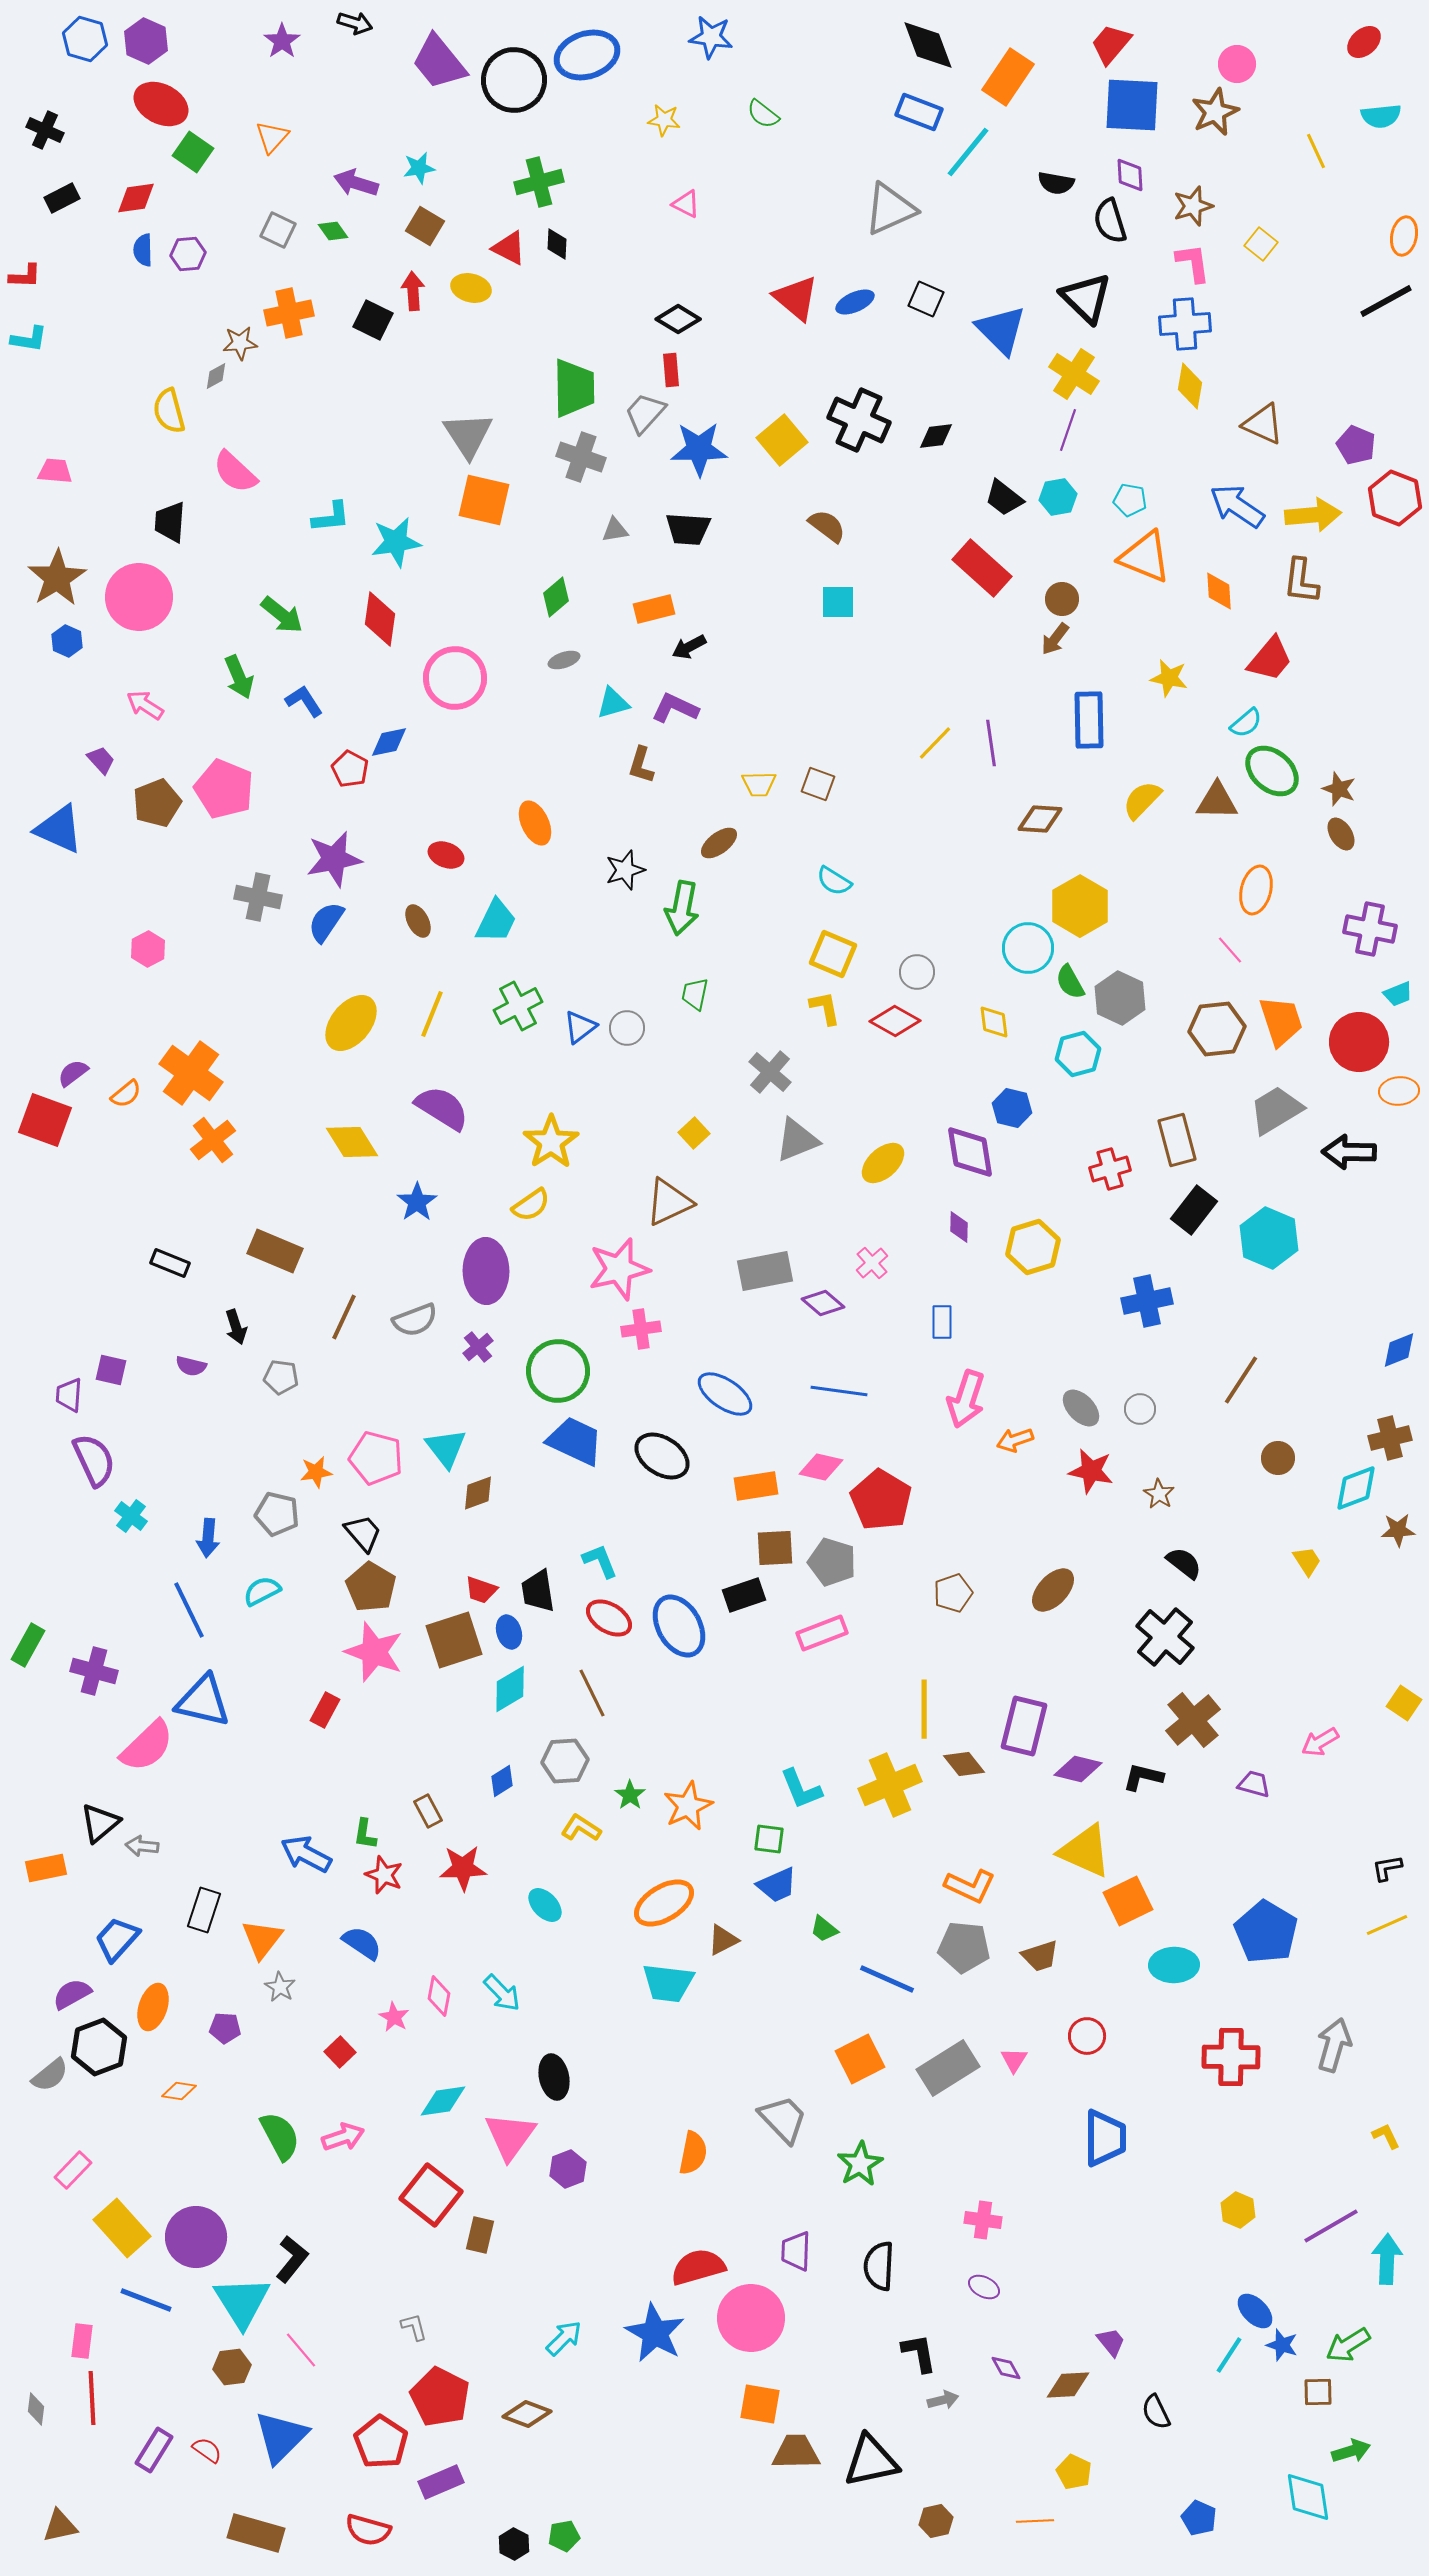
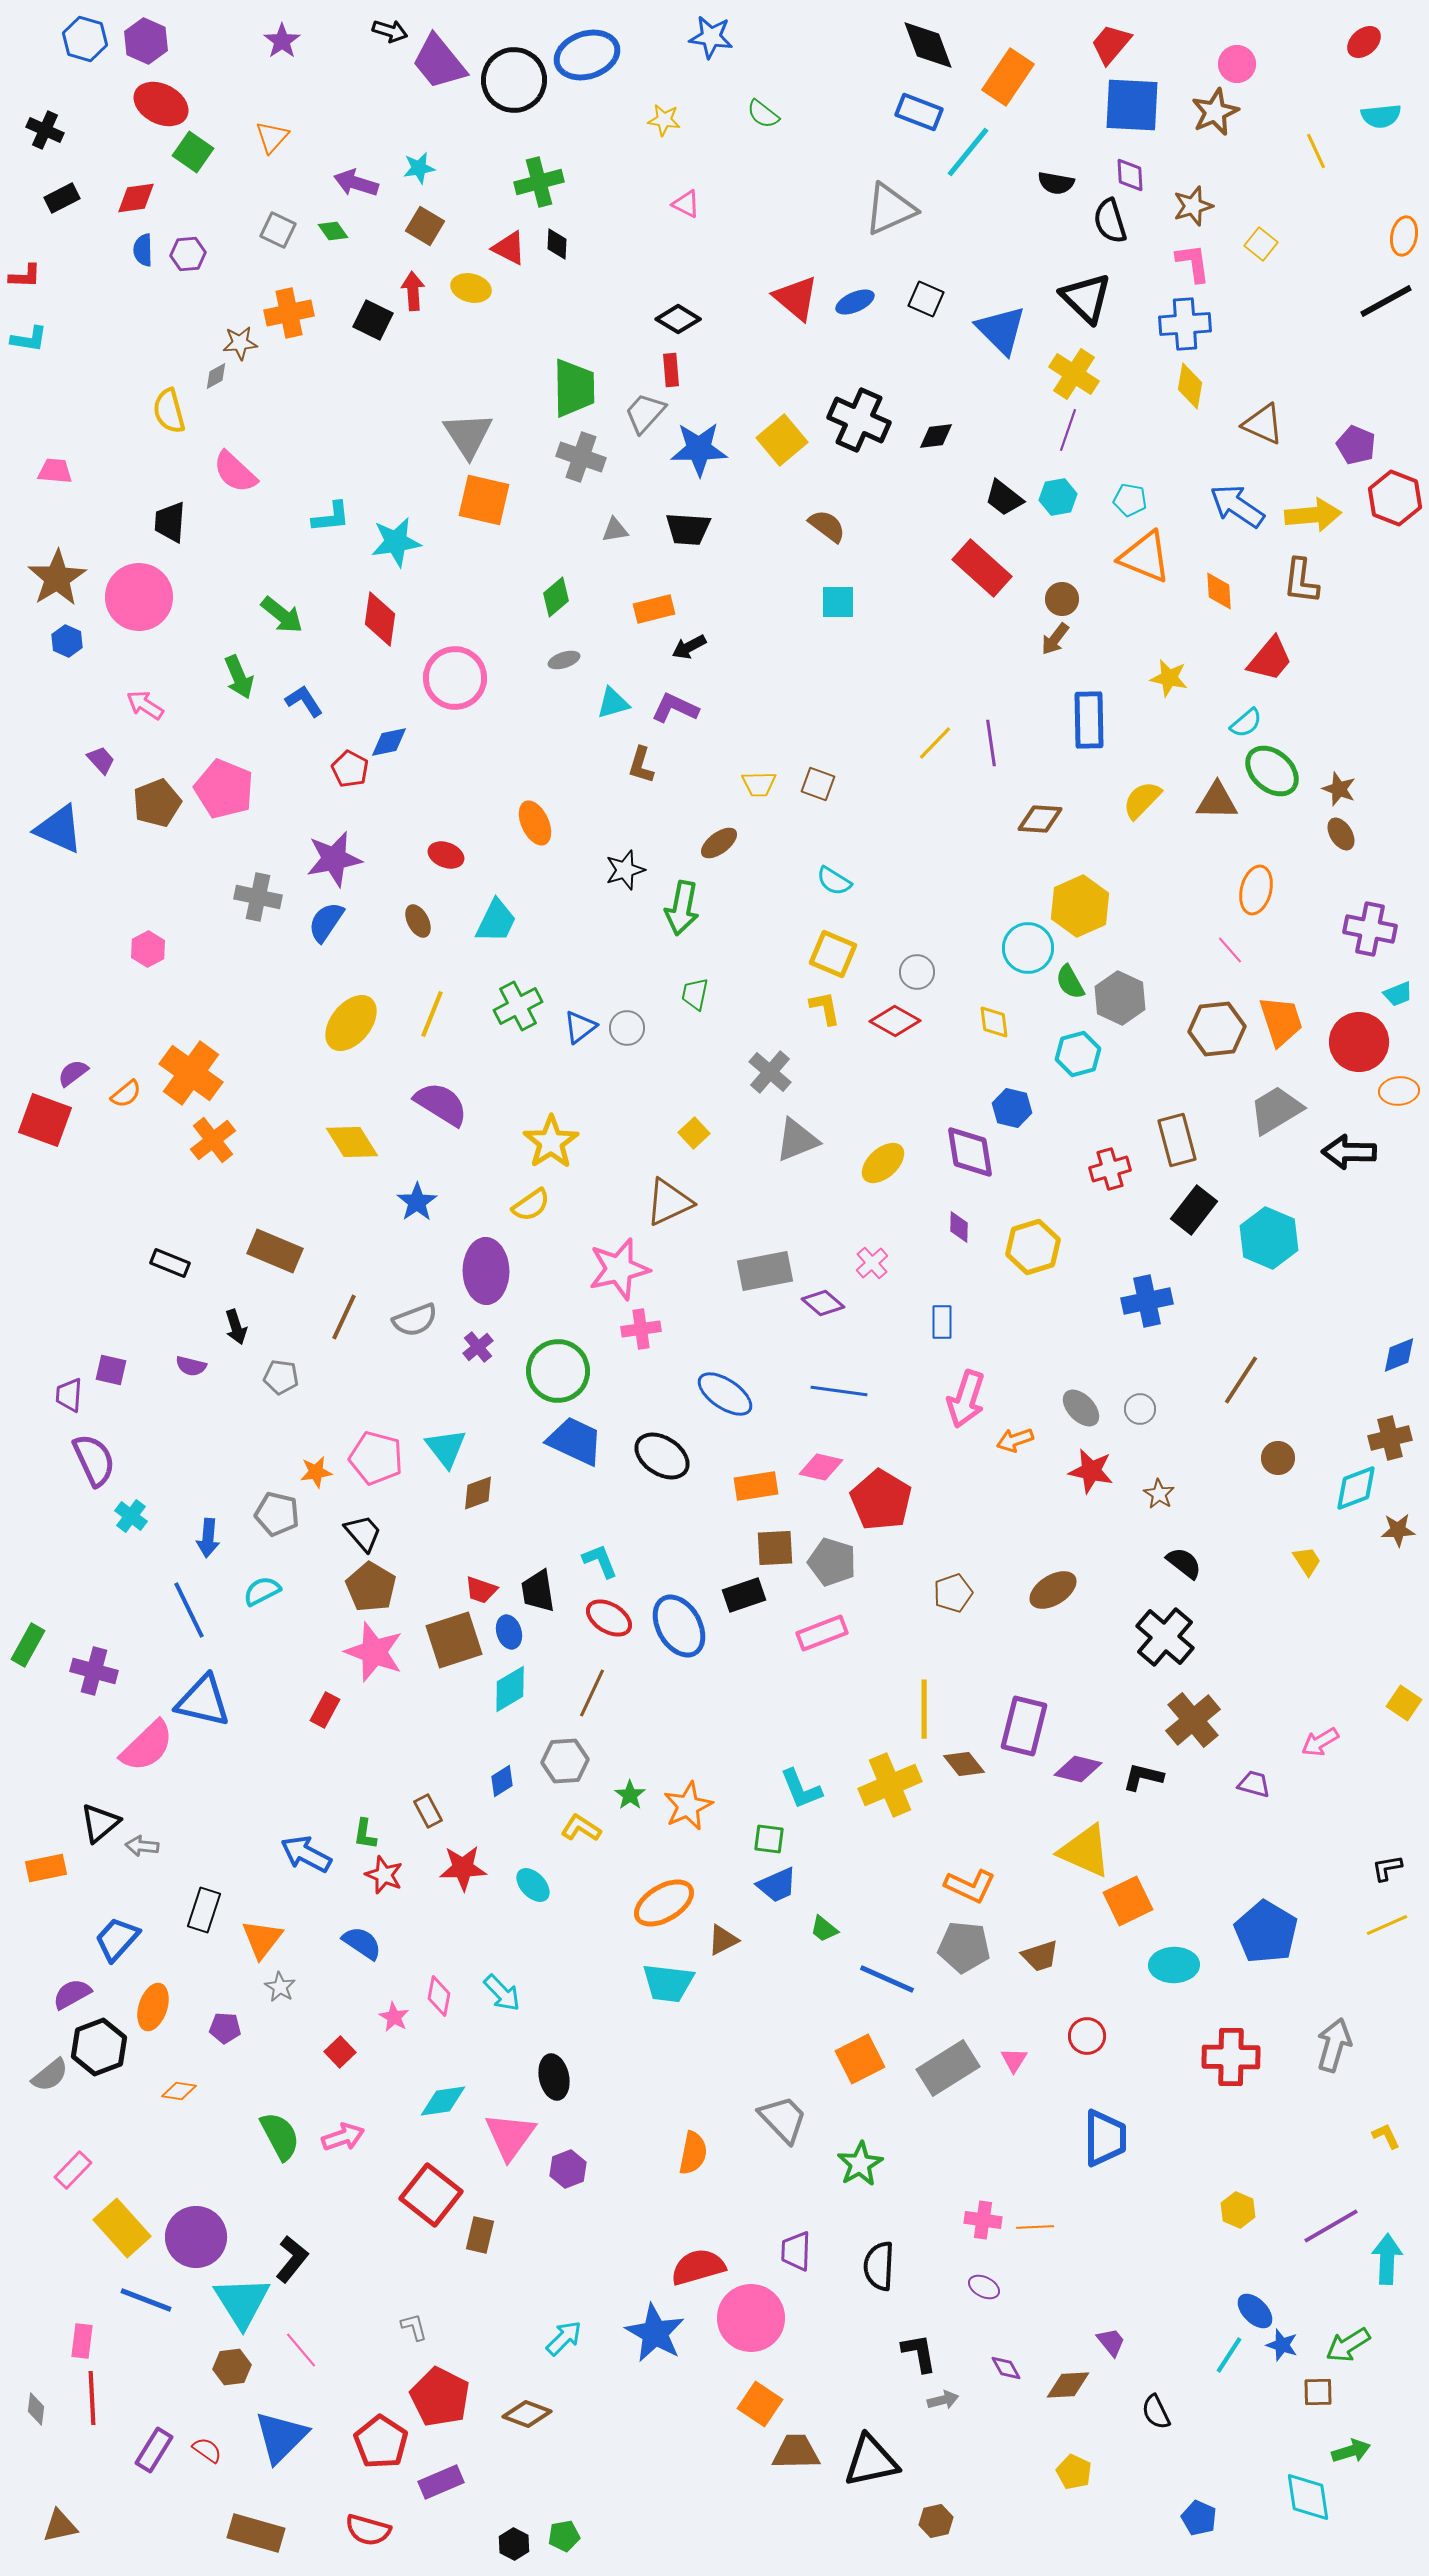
black arrow at (355, 23): moved 35 px right, 8 px down
yellow hexagon at (1080, 906): rotated 6 degrees clockwise
purple semicircle at (442, 1108): moved 1 px left, 4 px up
blue diamond at (1399, 1350): moved 5 px down
brown ellipse at (1053, 1590): rotated 15 degrees clockwise
brown line at (592, 1693): rotated 51 degrees clockwise
cyan ellipse at (545, 1905): moved 12 px left, 20 px up
orange square at (760, 2404): rotated 24 degrees clockwise
orange line at (1035, 2521): moved 294 px up
